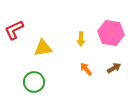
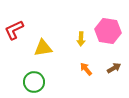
pink hexagon: moved 3 px left, 2 px up
